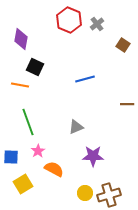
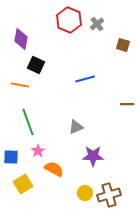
brown square: rotated 16 degrees counterclockwise
black square: moved 1 px right, 2 px up
